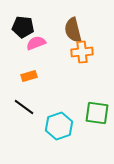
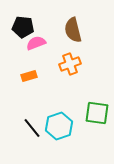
orange cross: moved 12 px left, 12 px down; rotated 15 degrees counterclockwise
black line: moved 8 px right, 21 px down; rotated 15 degrees clockwise
